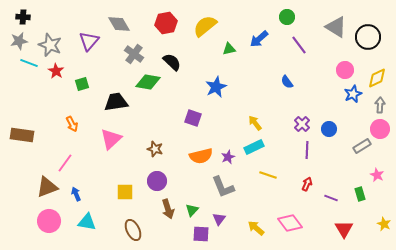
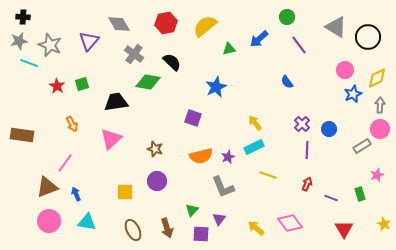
red star at (56, 71): moved 1 px right, 15 px down
pink star at (377, 175): rotated 24 degrees clockwise
brown arrow at (168, 209): moved 1 px left, 19 px down
